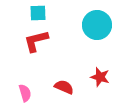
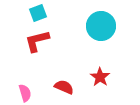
cyan square: rotated 18 degrees counterclockwise
cyan circle: moved 4 px right, 1 px down
red L-shape: moved 1 px right
red star: rotated 18 degrees clockwise
